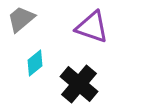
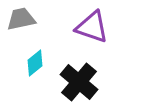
gray trapezoid: rotated 28 degrees clockwise
black cross: moved 2 px up
